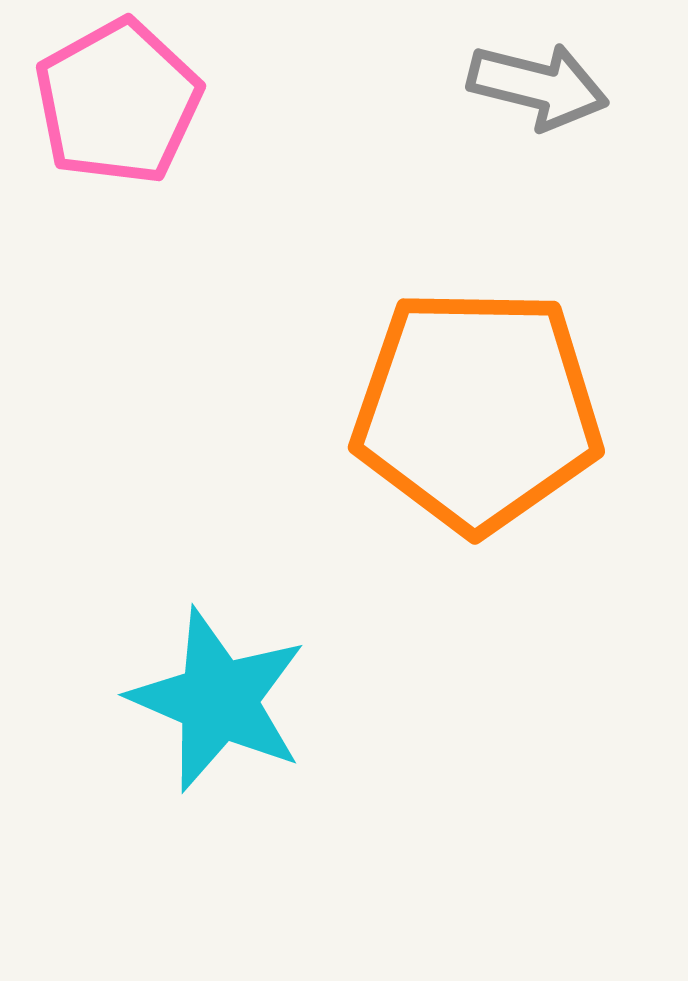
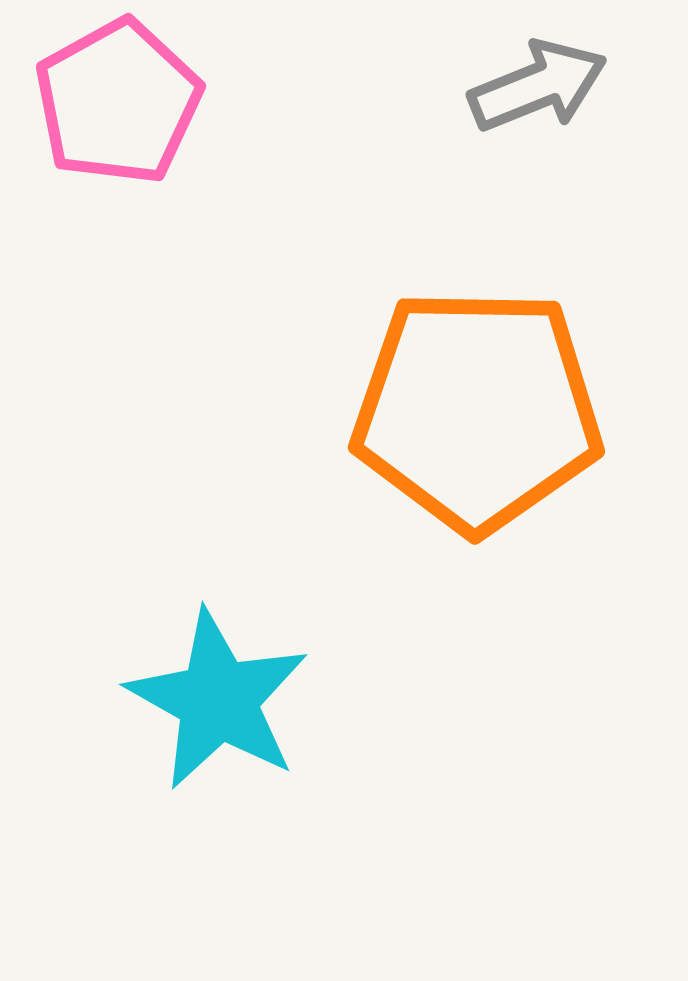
gray arrow: rotated 36 degrees counterclockwise
cyan star: rotated 6 degrees clockwise
